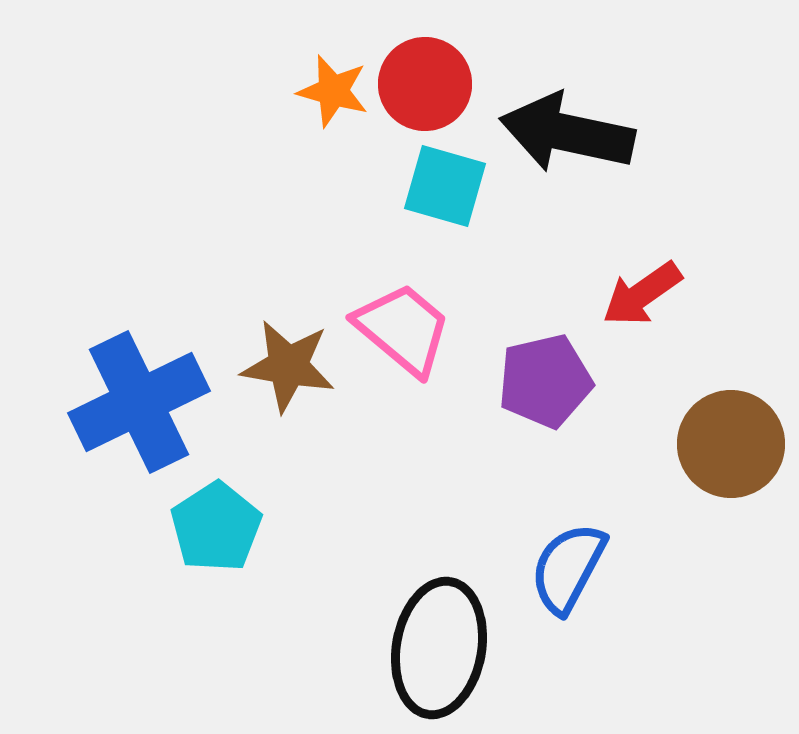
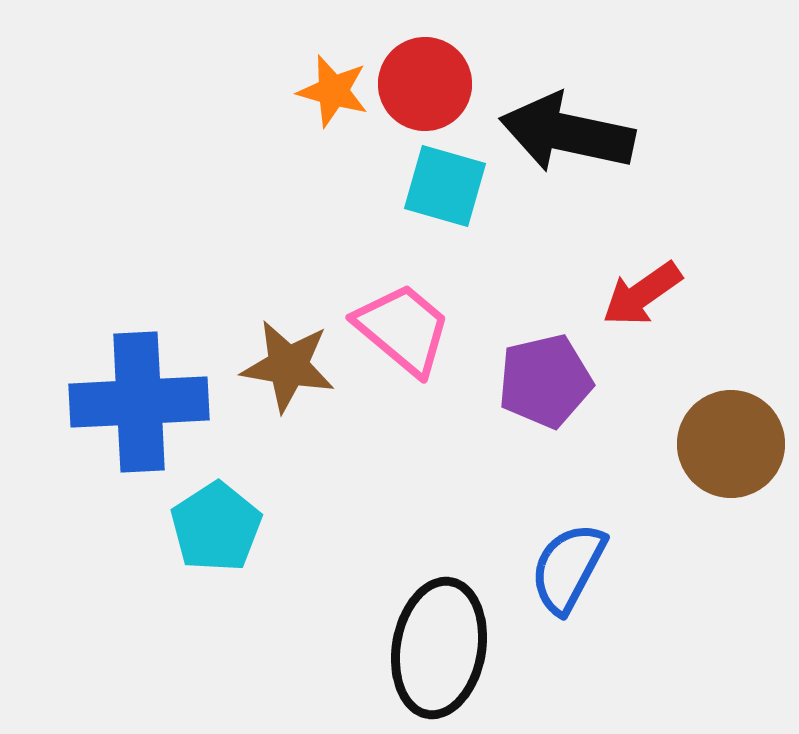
blue cross: rotated 23 degrees clockwise
